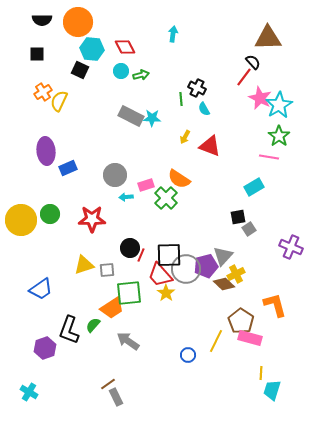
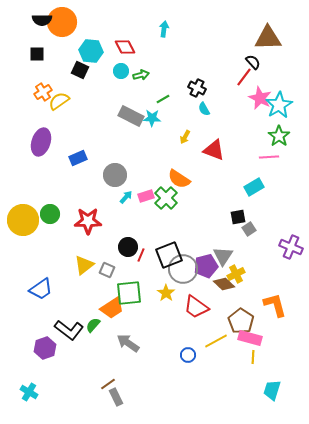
orange circle at (78, 22): moved 16 px left
cyan arrow at (173, 34): moved 9 px left, 5 px up
cyan hexagon at (92, 49): moved 1 px left, 2 px down
green line at (181, 99): moved 18 px left; rotated 64 degrees clockwise
yellow semicircle at (59, 101): rotated 30 degrees clockwise
red triangle at (210, 146): moved 4 px right, 4 px down
purple ellipse at (46, 151): moved 5 px left, 9 px up; rotated 24 degrees clockwise
pink line at (269, 157): rotated 12 degrees counterclockwise
blue rectangle at (68, 168): moved 10 px right, 10 px up
pink rectangle at (146, 185): moved 11 px down
cyan arrow at (126, 197): rotated 136 degrees clockwise
red star at (92, 219): moved 4 px left, 2 px down
yellow circle at (21, 220): moved 2 px right
black circle at (130, 248): moved 2 px left, 1 px up
black square at (169, 255): rotated 20 degrees counterclockwise
gray triangle at (223, 256): rotated 10 degrees counterclockwise
yellow triangle at (84, 265): rotated 20 degrees counterclockwise
gray circle at (186, 269): moved 3 px left
gray square at (107, 270): rotated 28 degrees clockwise
red trapezoid at (160, 275): moved 36 px right, 32 px down; rotated 12 degrees counterclockwise
black L-shape at (69, 330): rotated 72 degrees counterclockwise
gray arrow at (128, 341): moved 2 px down
yellow line at (216, 341): rotated 35 degrees clockwise
yellow line at (261, 373): moved 8 px left, 16 px up
